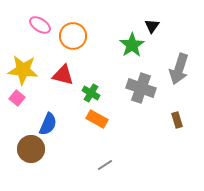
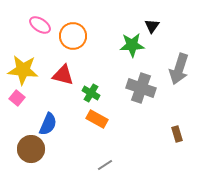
green star: rotated 30 degrees clockwise
brown rectangle: moved 14 px down
